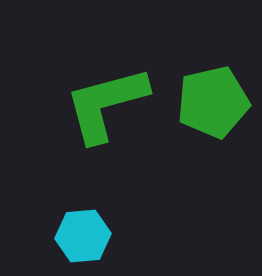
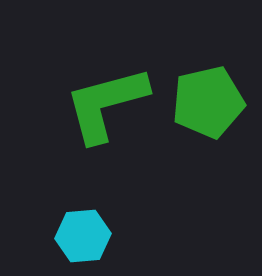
green pentagon: moved 5 px left
